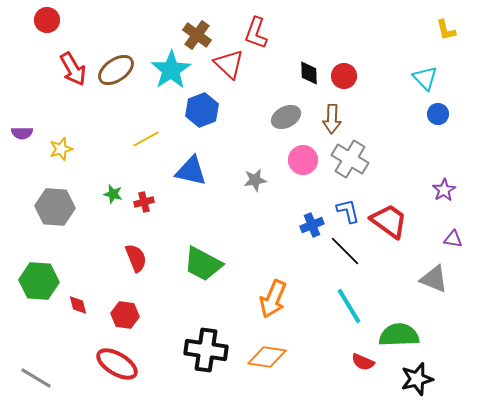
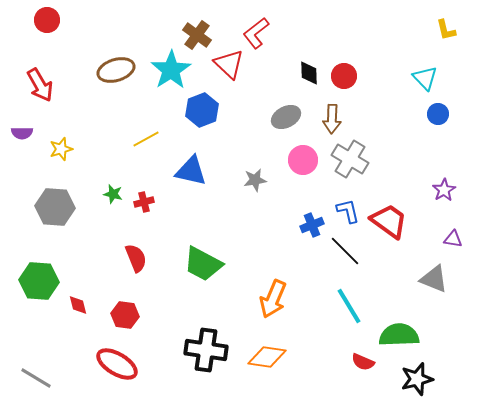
red L-shape at (256, 33): rotated 32 degrees clockwise
red arrow at (73, 69): moved 33 px left, 16 px down
brown ellipse at (116, 70): rotated 18 degrees clockwise
